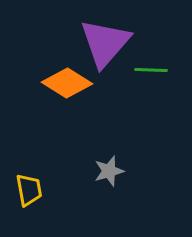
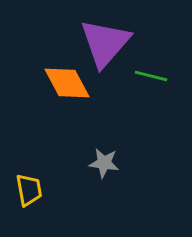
green line: moved 6 px down; rotated 12 degrees clockwise
orange diamond: rotated 30 degrees clockwise
gray star: moved 5 px left, 8 px up; rotated 24 degrees clockwise
